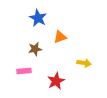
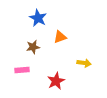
brown star: moved 2 px left, 2 px up
pink rectangle: moved 2 px left, 1 px up
